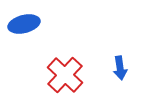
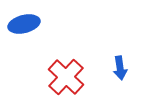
red cross: moved 1 px right, 2 px down
